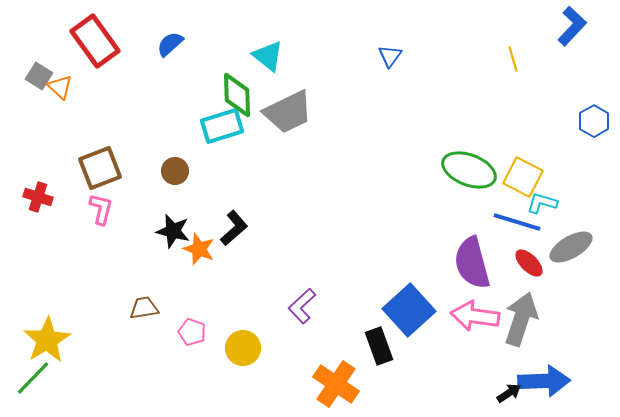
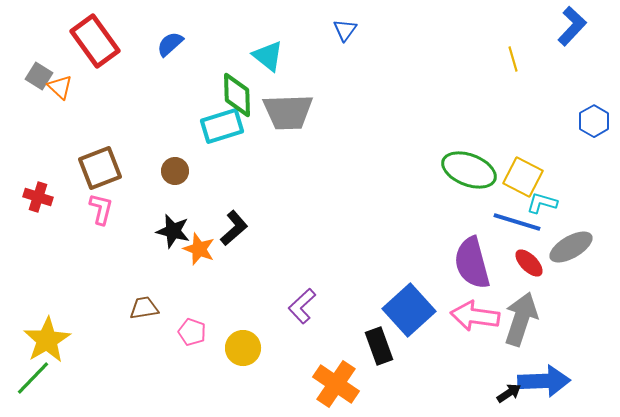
blue triangle: moved 45 px left, 26 px up
gray trapezoid: rotated 24 degrees clockwise
